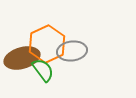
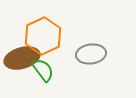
orange hexagon: moved 4 px left, 8 px up
gray ellipse: moved 19 px right, 3 px down
